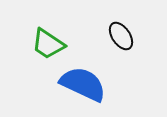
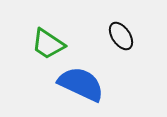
blue semicircle: moved 2 px left
